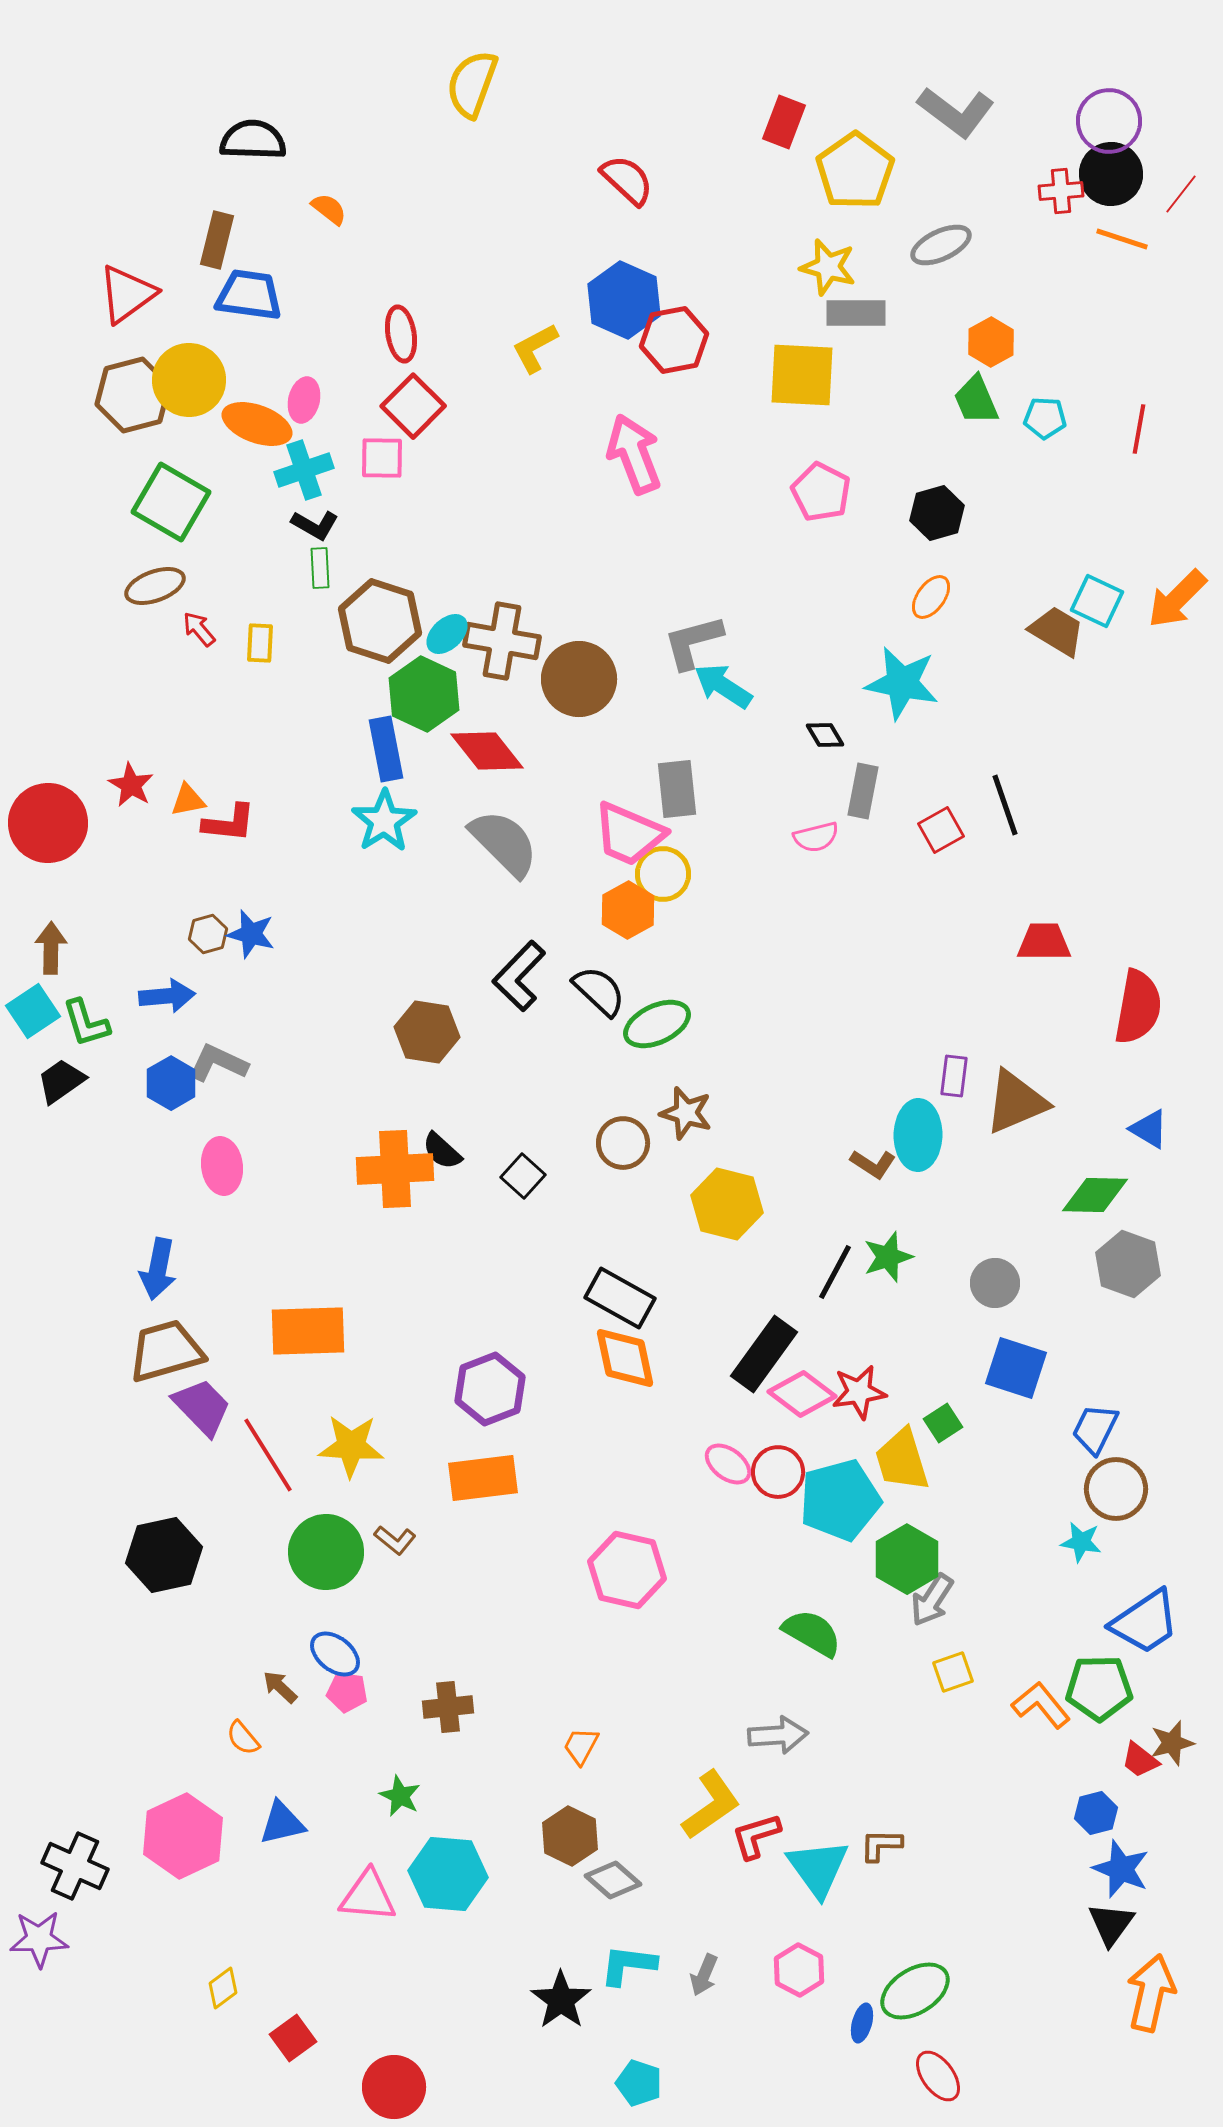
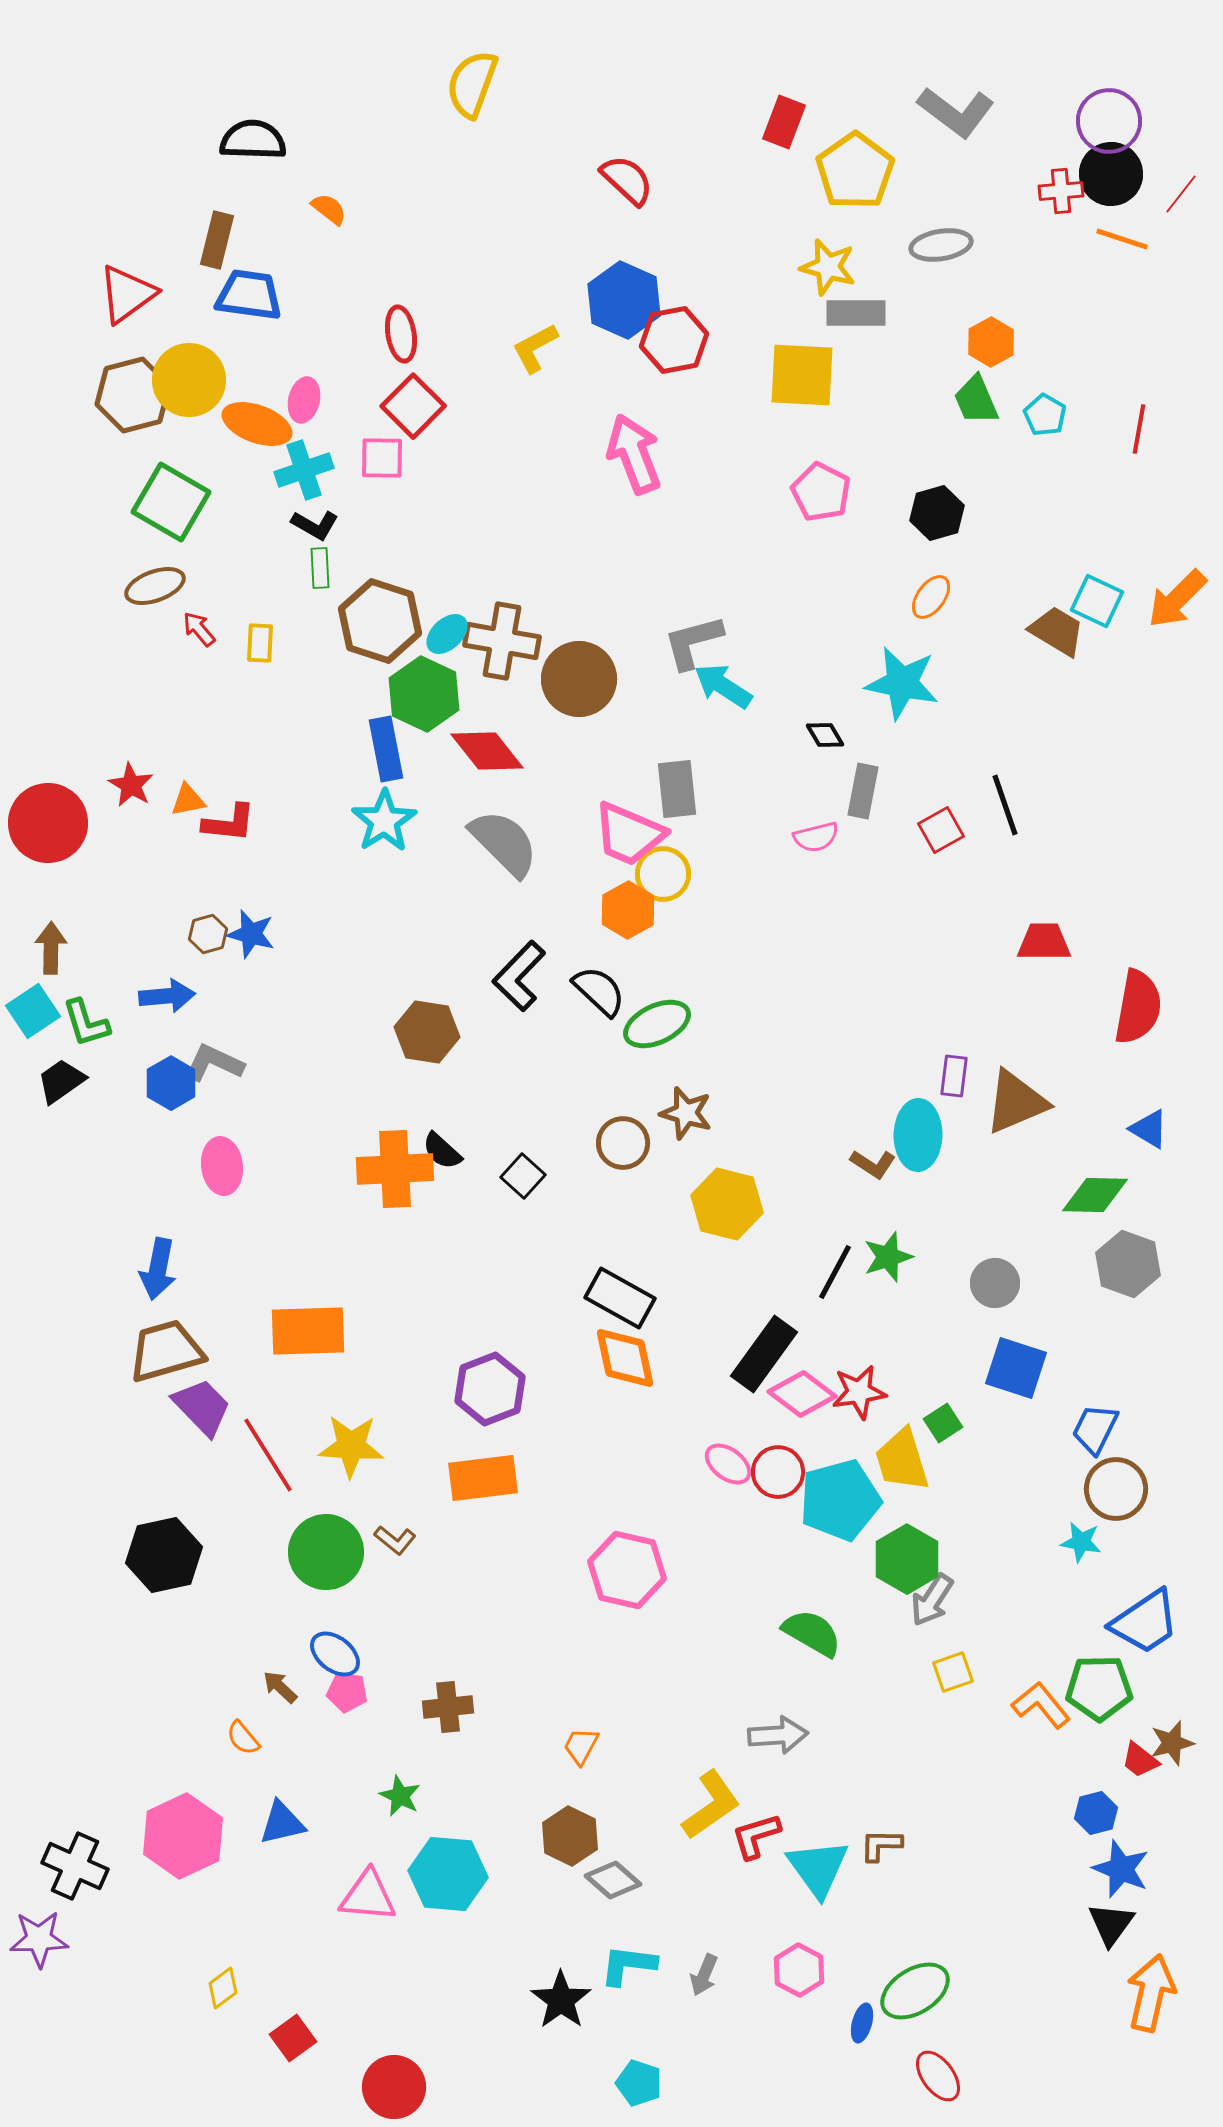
gray ellipse at (941, 245): rotated 16 degrees clockwise
cyan pentagon at (1045, 418): moved 3 px up; rotated 27 degrees clockwise
gray L-shape at (218, 1063): moved 4 px left
